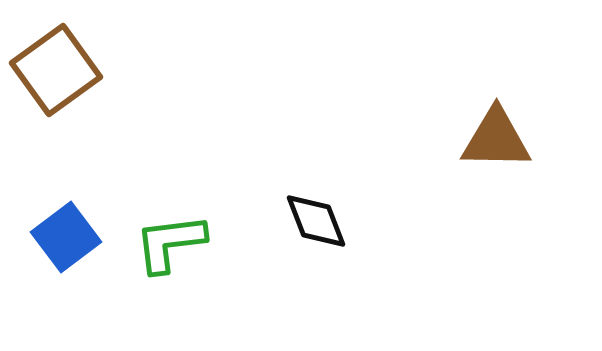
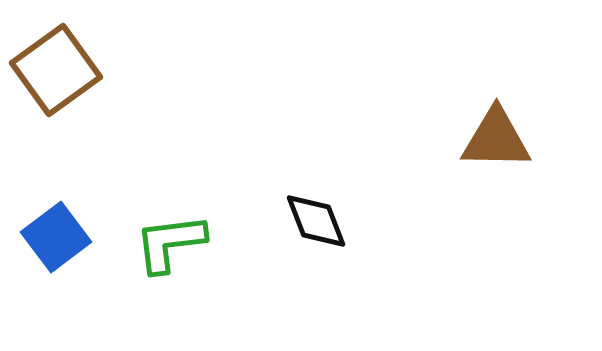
blue square: moved 10 px left
